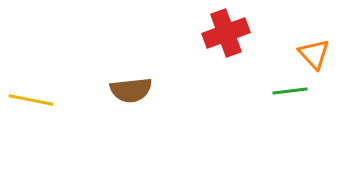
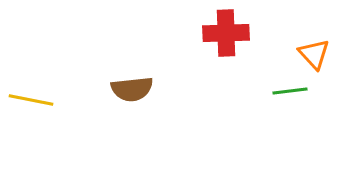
red cross: rotated 18 degrees clockwise
brown semicircle: moved 1 px right, 1 px up
